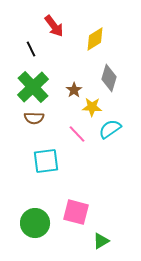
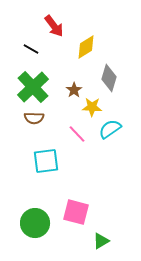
yellow diamond: moved 9 px left, 8 px down
black line: rotated 35 degrees counterclockwise
